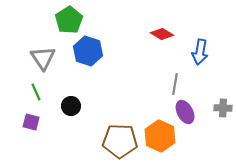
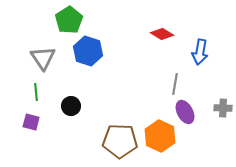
green line: rotated 18 degrees clockwise
